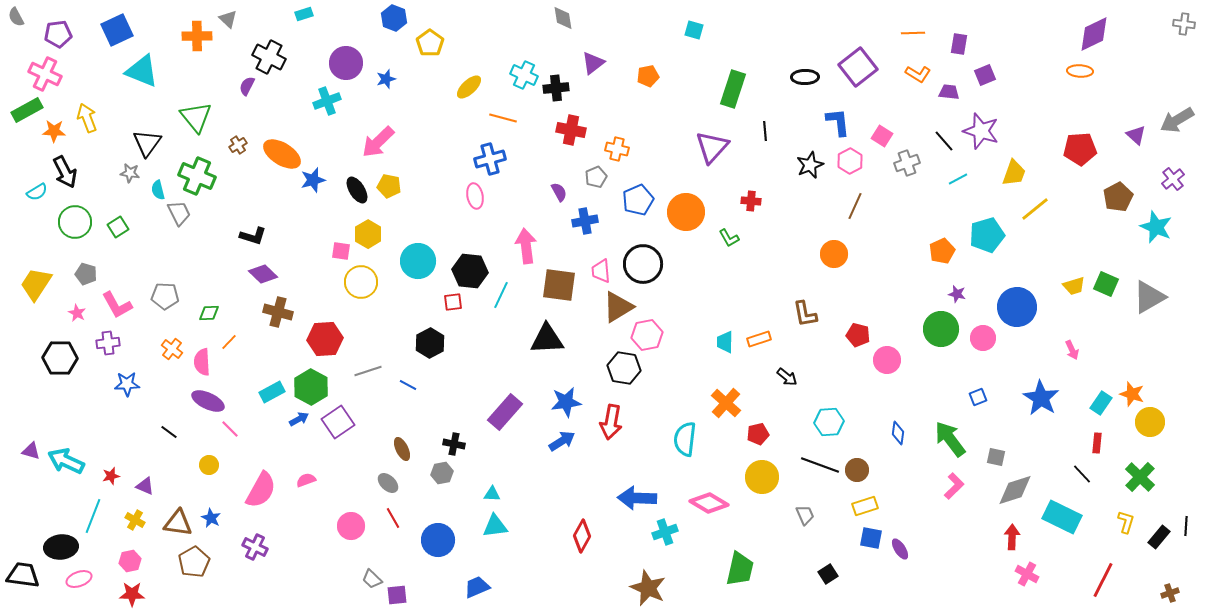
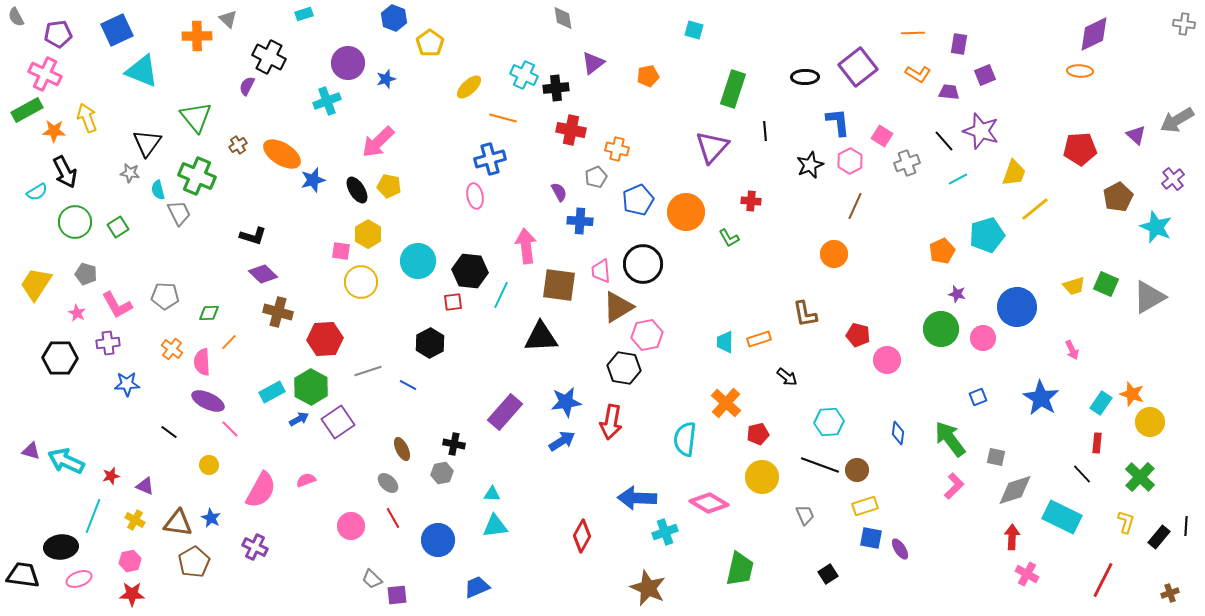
purple circle at (346, 63): moved 2 px right
blue cross at (585, 221): moved 5 px left; rotated 15 degrees clockwise
black triangle at (547, 339): moved 6 px left, 2 px up
